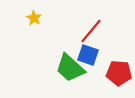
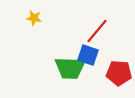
yellow star: rotated 21 degrees counterclockwise
red line: moved 6 px right
green trapezoid: rotated 40 degrees counterclockwise
